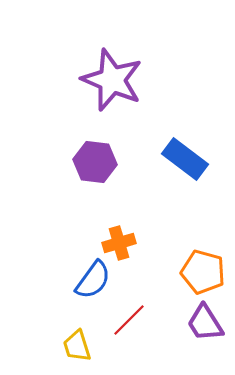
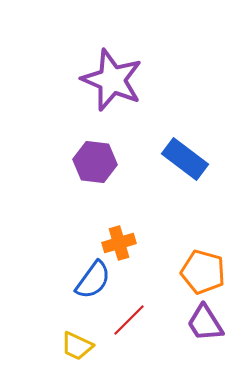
yellow trapezoid: rotated 48 degrees counterclockwise
